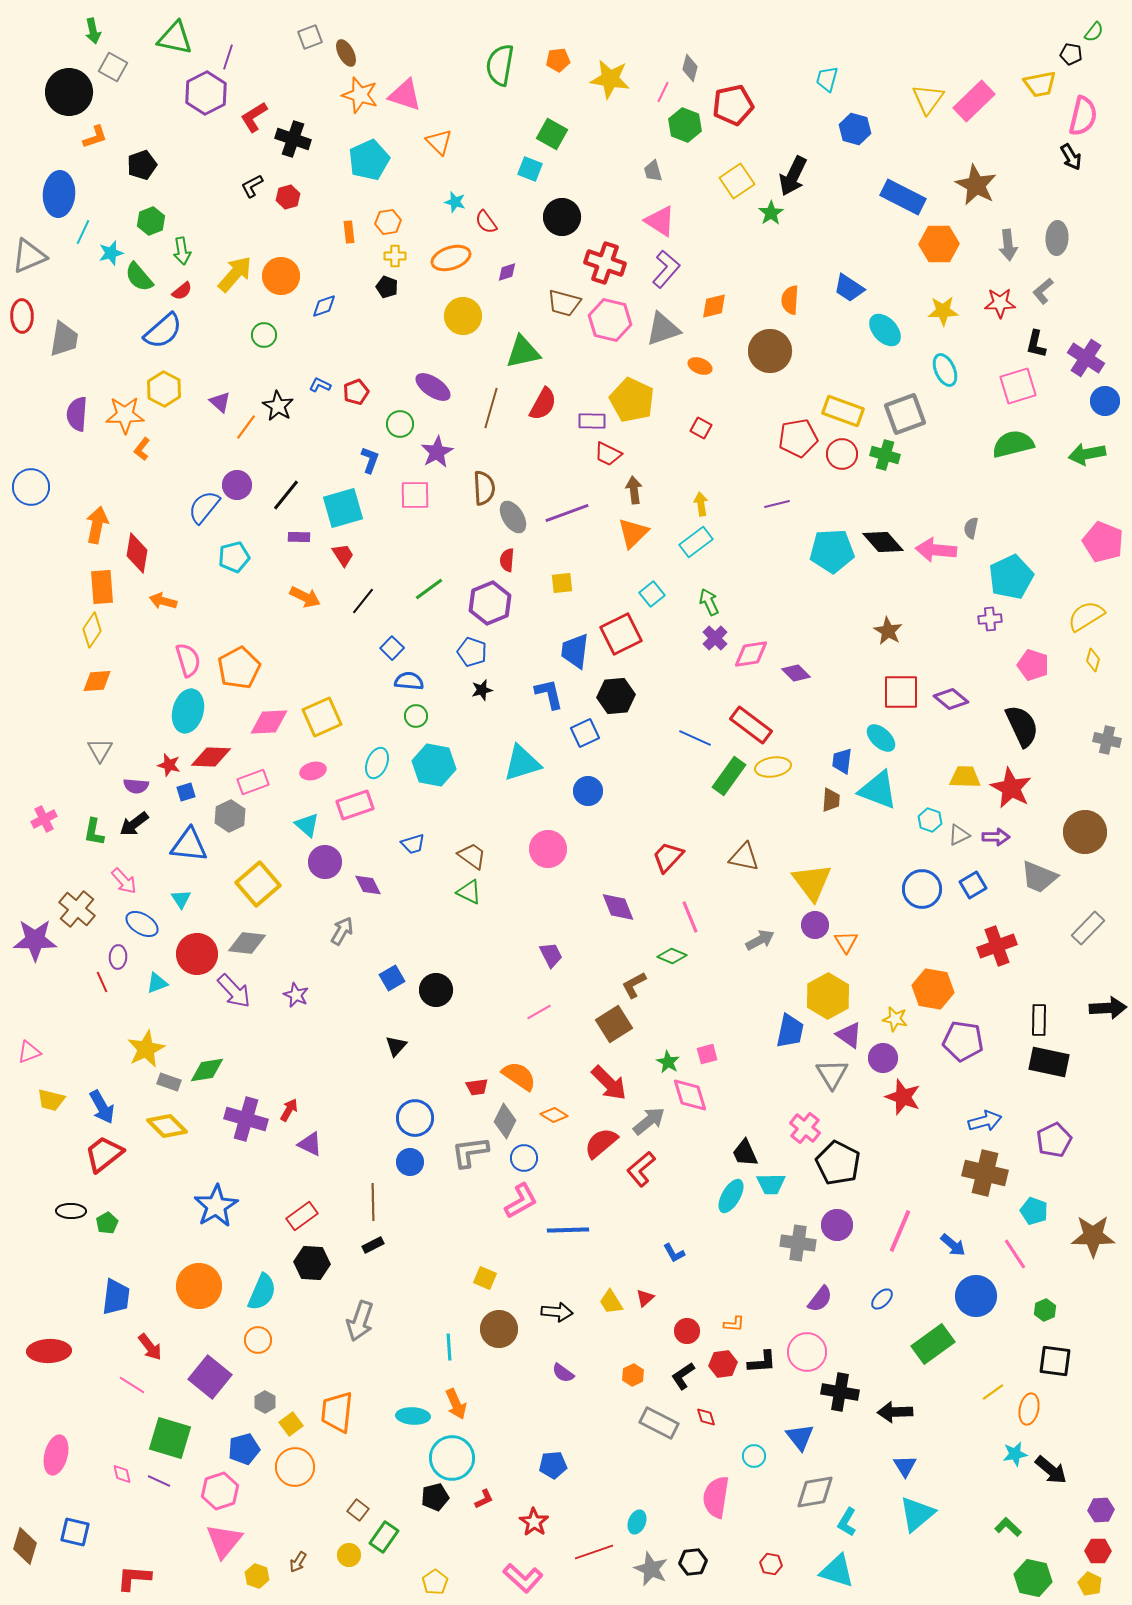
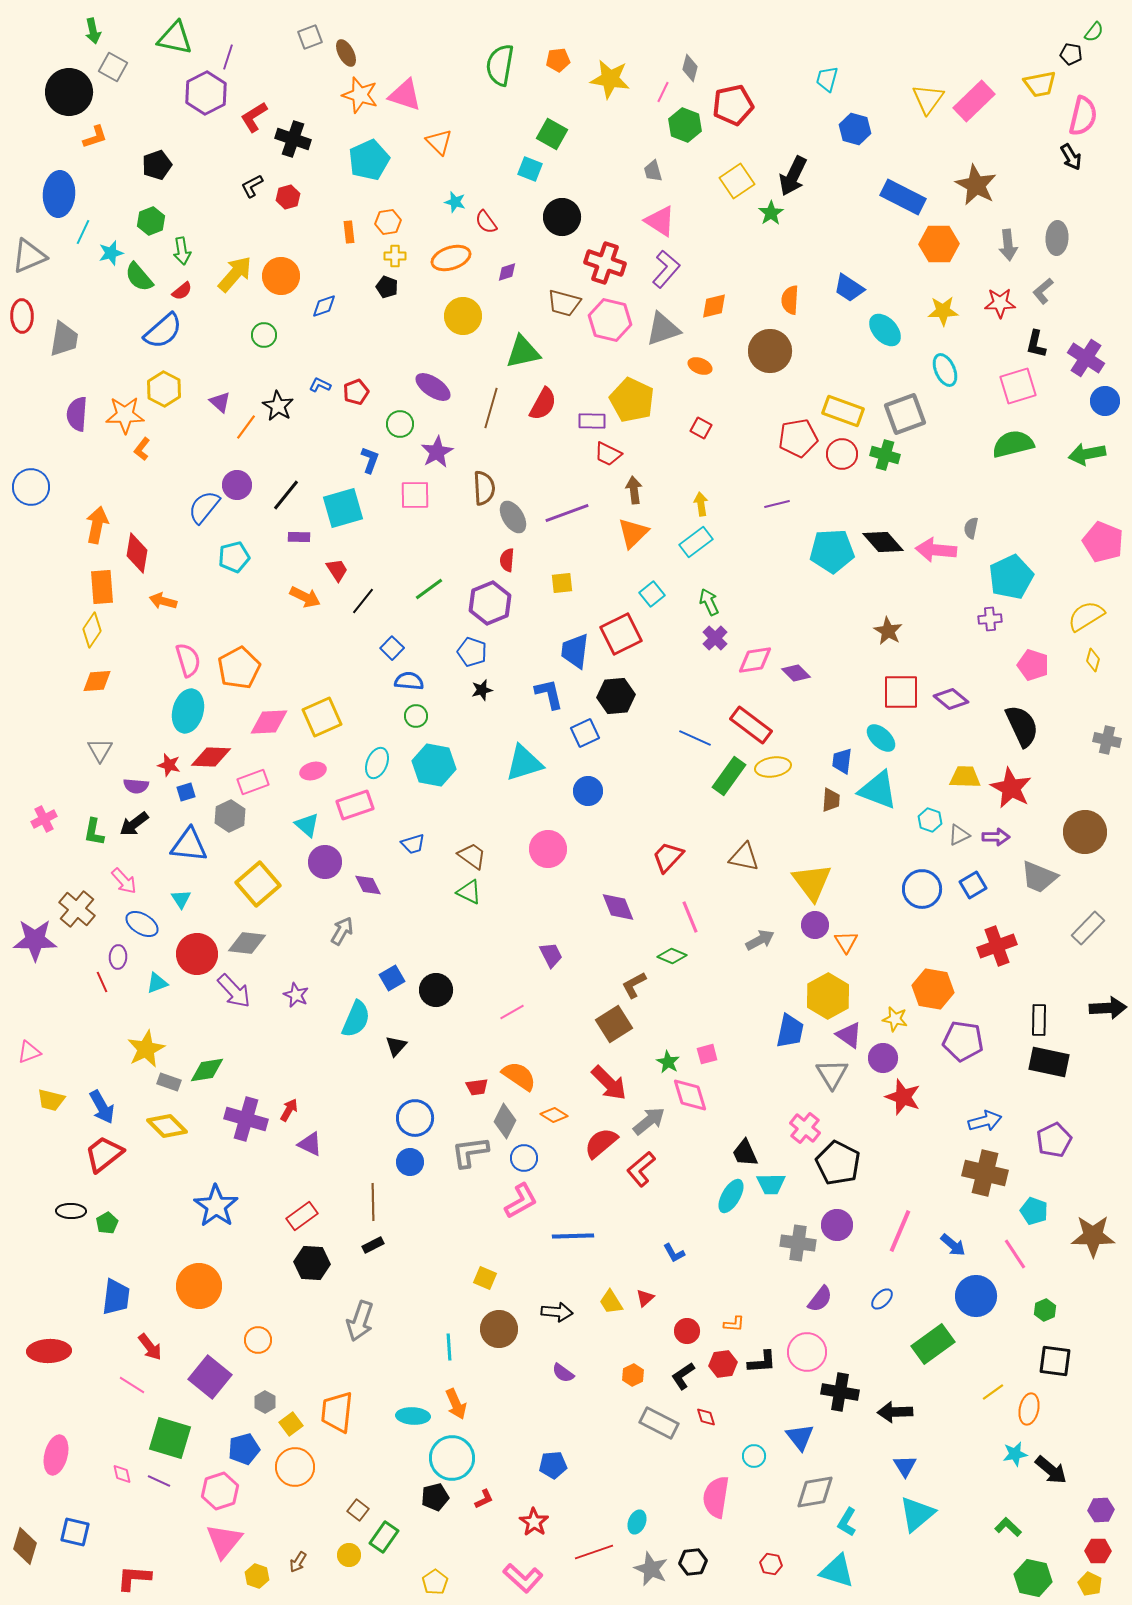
black pentagon at (142, 165): moved 15 px right
red trapezoid at (343, 555): moved 6 px left, 15 px down
pink diamond at (751, 654): moved 4 px right, 6 px down
cyan triangle at (522, 763): moved 2 px right
pink line at (539, 1012): moved 27 px left
blue star at (216, 1206): rotated 6 degrees counterclockwise
blue line at (568, 1230): moved 5 px right, 6 px down
cyan semicircle at (262, 1292): moved 94 px right, 273 px up
